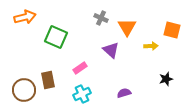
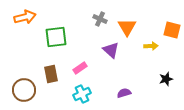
gray cross: moved 1 px left, 1 px down
green square: rotated 30 degrees counterclockwise
brown rectangle: moved 3 px right, 6 px up
